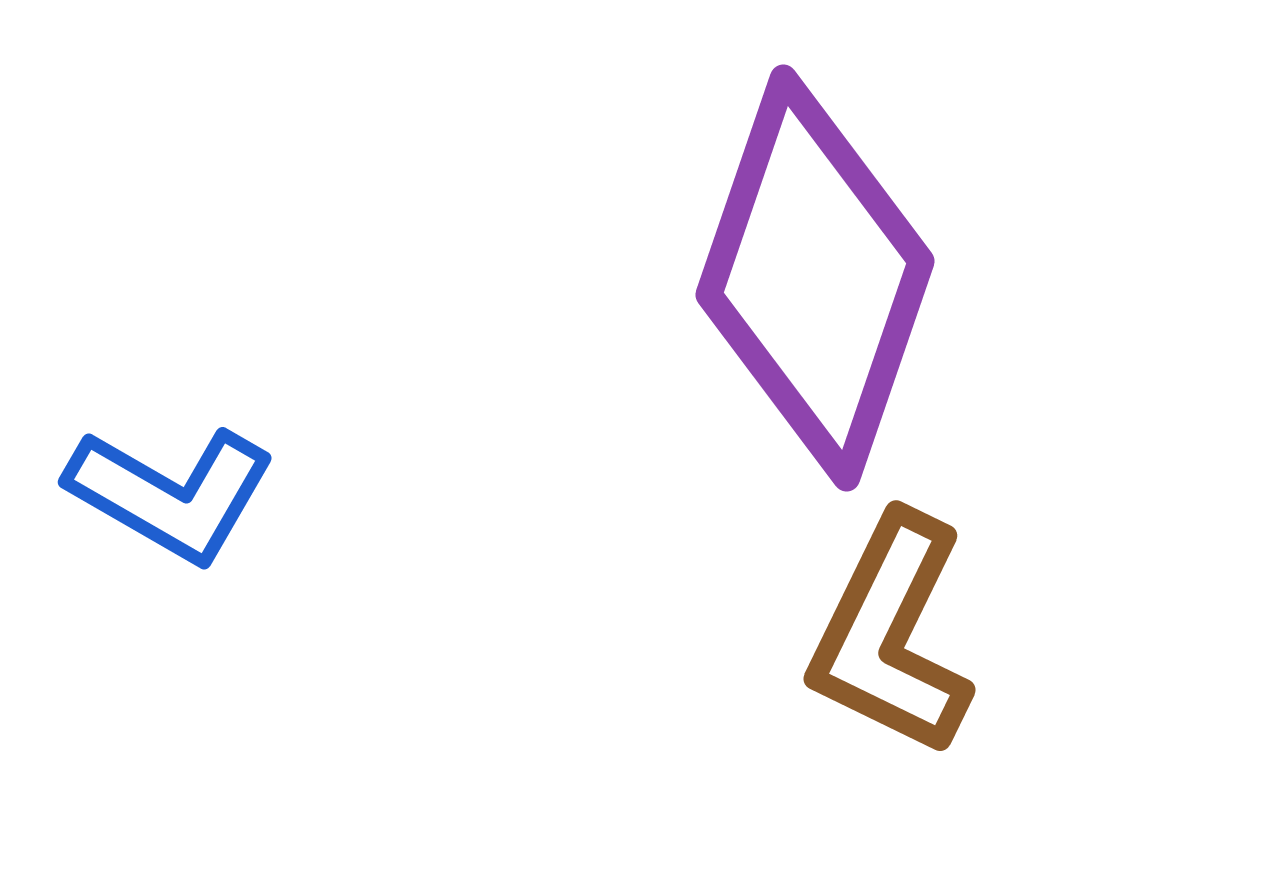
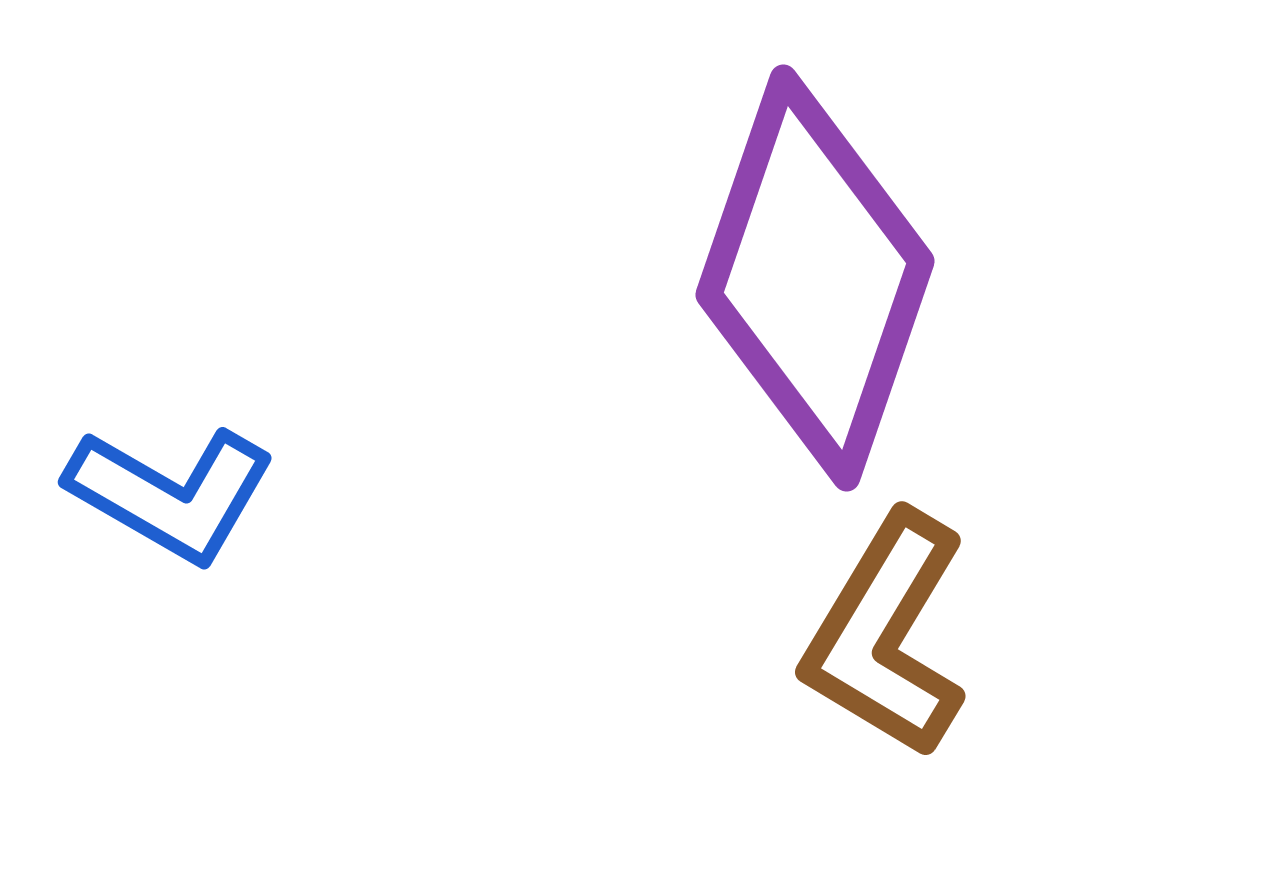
brown L-shape: moved 5 px left; rotated 5 degrees clockwise
